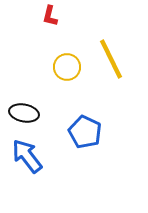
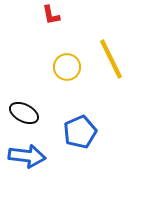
red L-shape: moved 1 px right, 1 px up; rotated 25 degrees counterclockwise
black ellipse: rotated 16 degrees clockwise
blue pentagon: moved 5 px left; rotated 24 degrees clockwise
blue arrow: rotated 135 degrees clockwise
